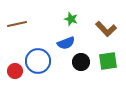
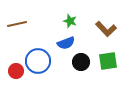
green star: moved 1 px left, 2 px down
red circle: moved 1 px right
